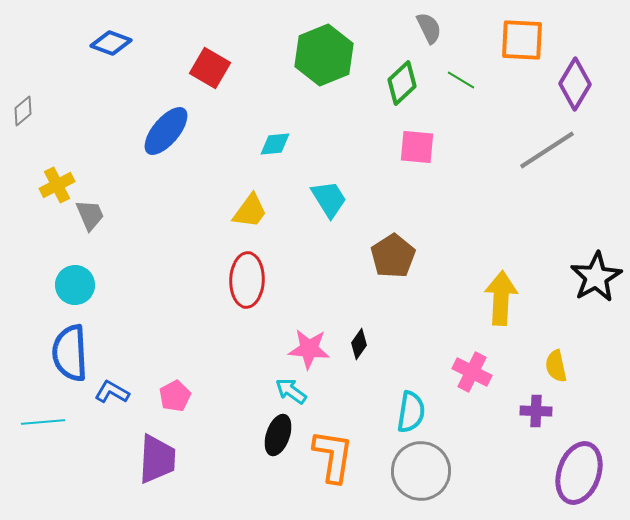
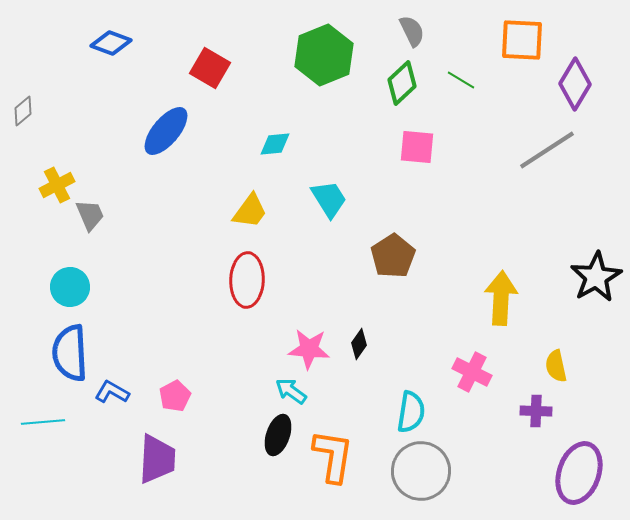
gray semicircle: moved 17 px left, 3 px down
cyan circle: moved 5 px left, 2 px down
